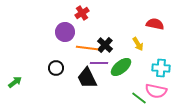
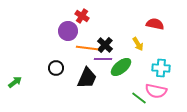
red cross: moved 3 px down; rotated 24 degrees counterclockwise
purple circle: moved 3 px right, 1 px up
purple line: moved 4 px right, 4 px up
black trapezoid: rotated 130 degrees counterclockwise
